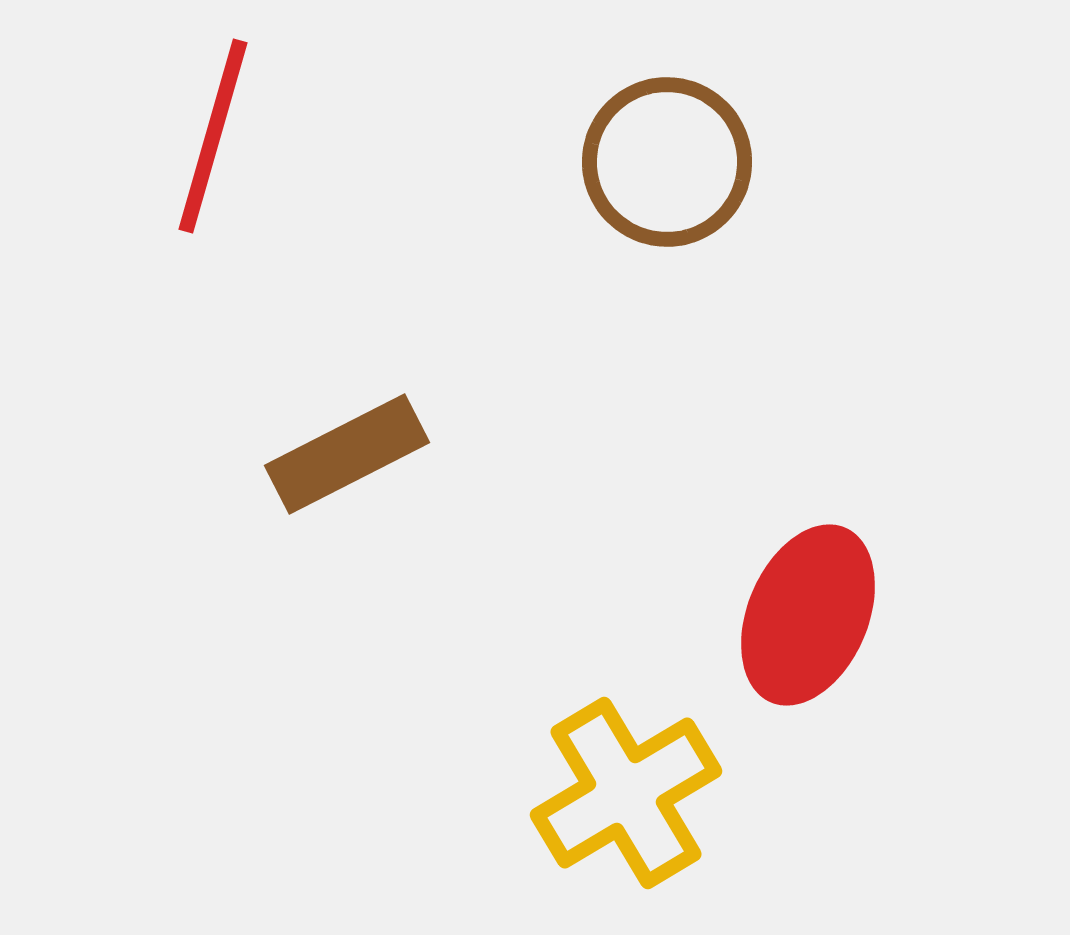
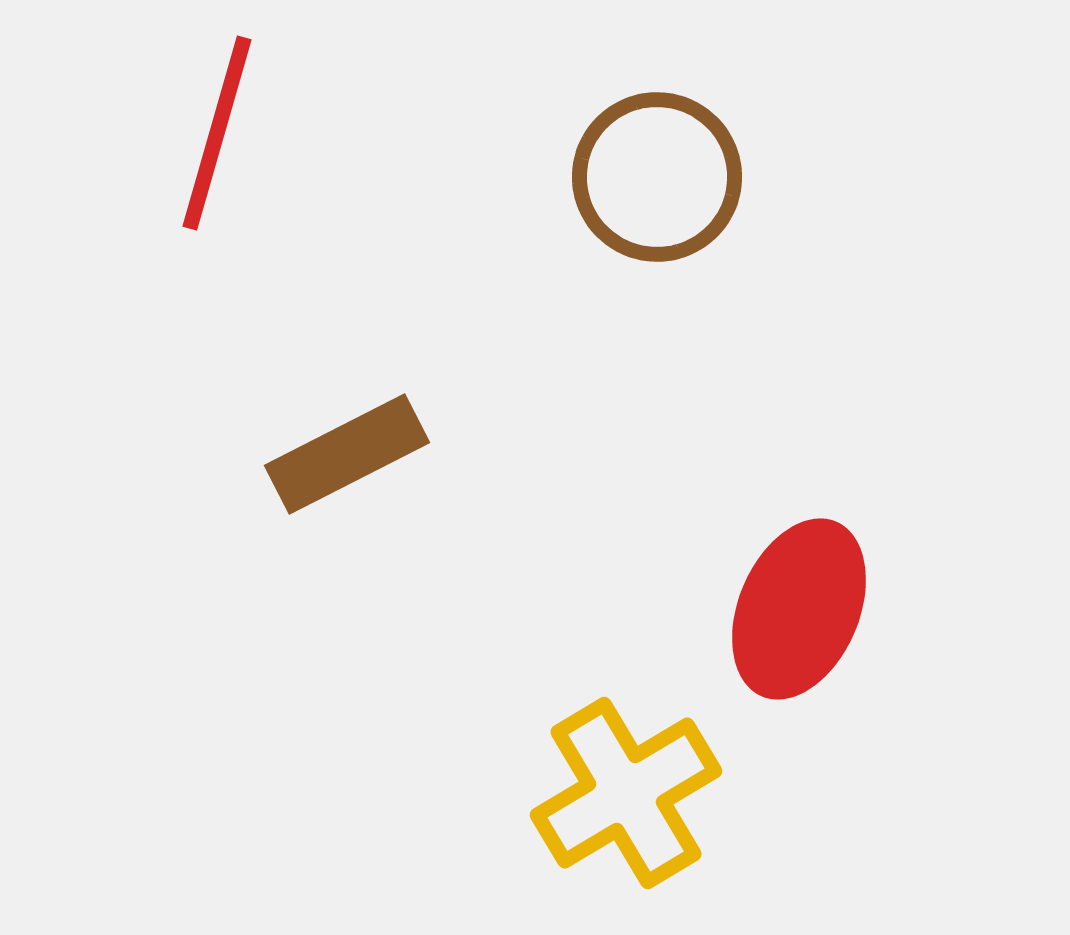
red line: moved 4 px right, 3 px up
brown circle: moved 10 px left, 15 px down
red ellipse: moved 9 px left, 6 px up
